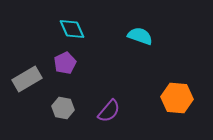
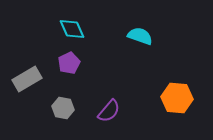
purple pentagon: moved 4 px right
